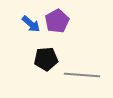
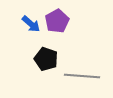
black pentagon: rotated 25 degrees clockwise
gray line: moved 1 px down
